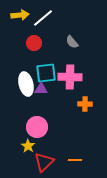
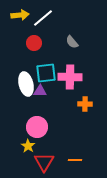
purple triangle: moved 1 px left, 2 px down
red triangle: rotated 15 degrees counterclockwise
